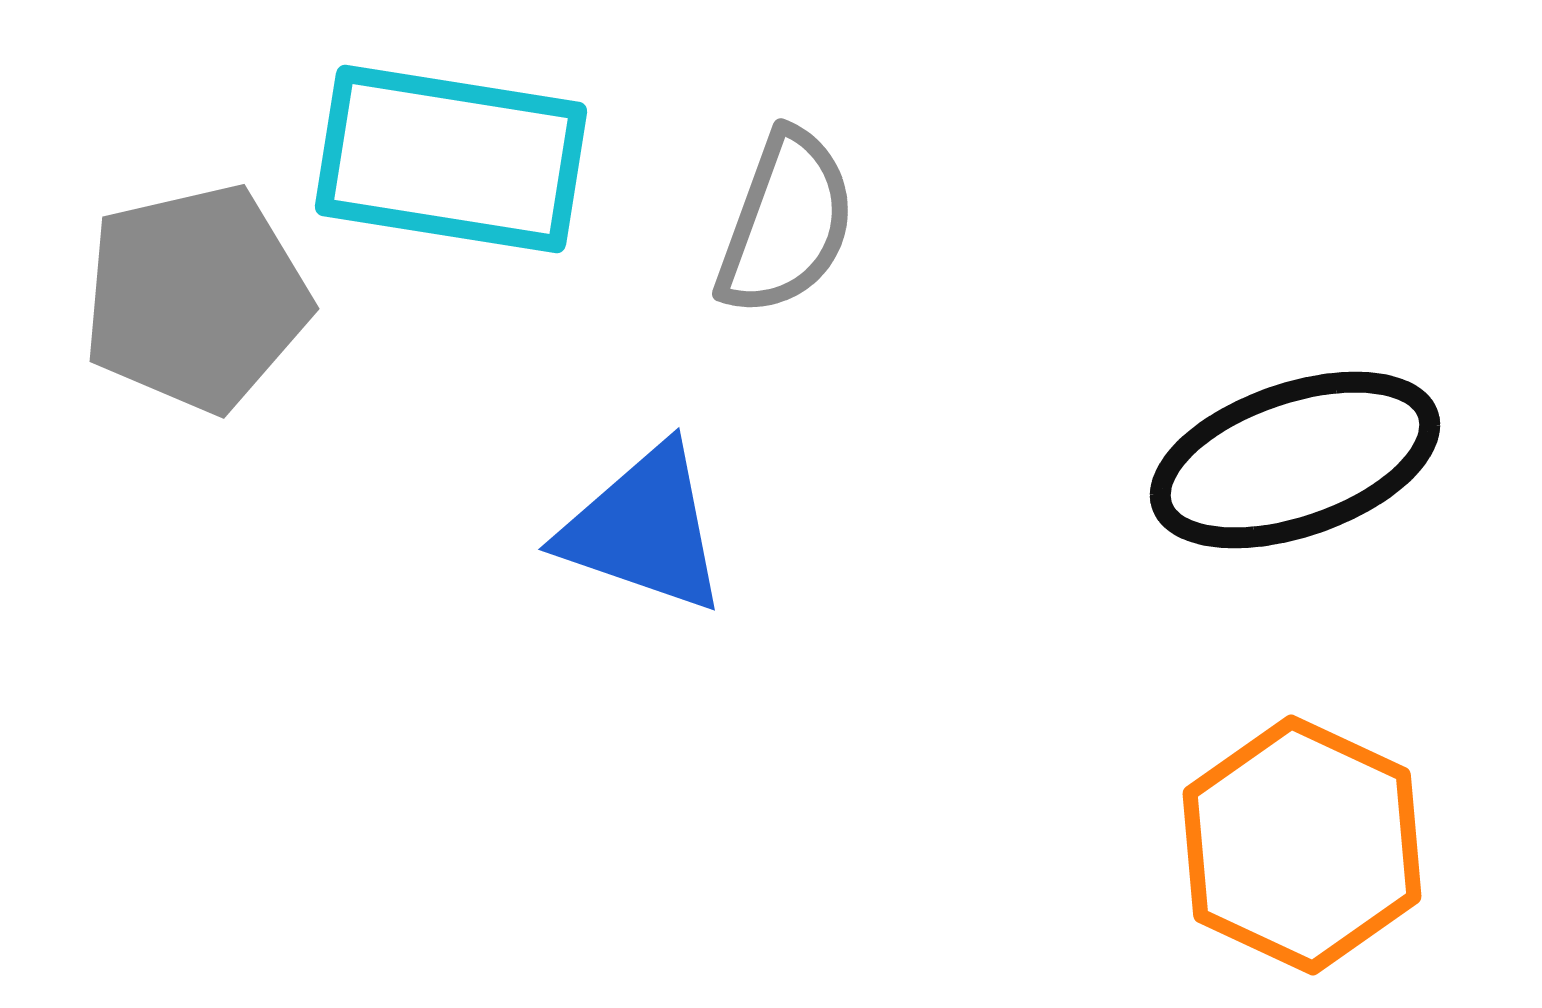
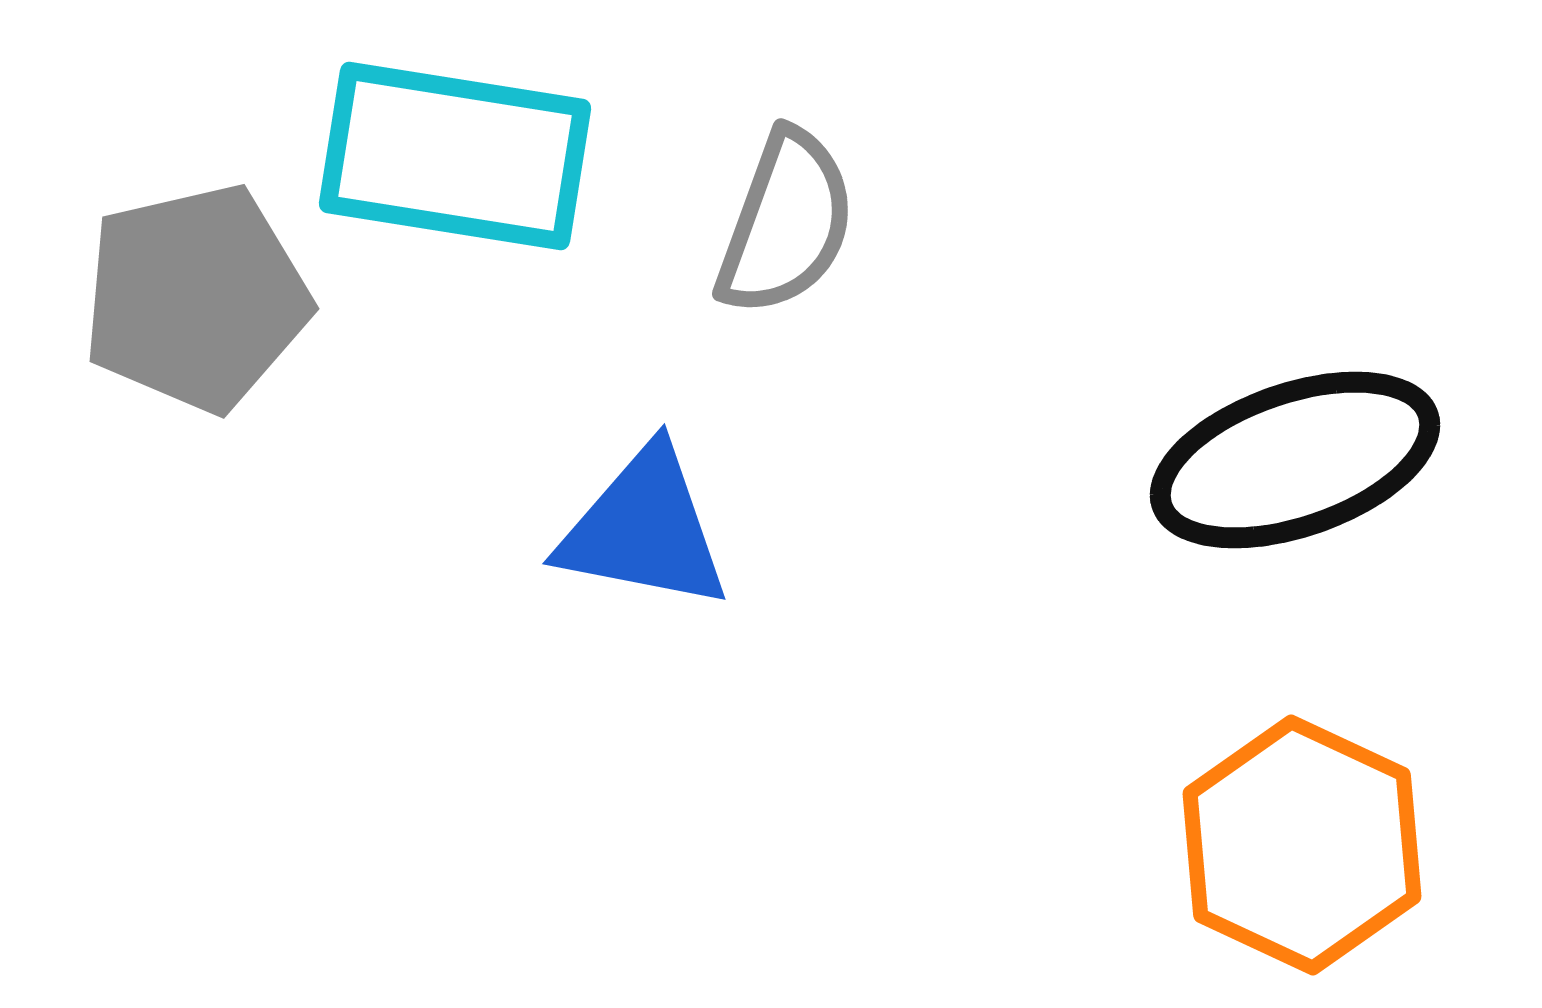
cyan rectangle: moved 4 px right, 3 px up
blue triangle: rotated 8 degrees counterclockwise
